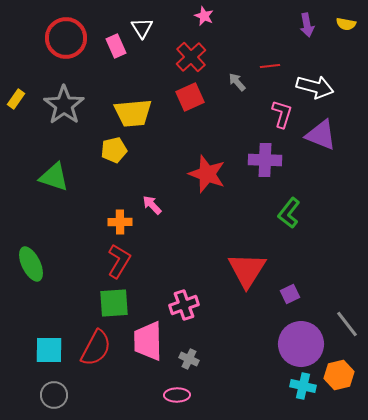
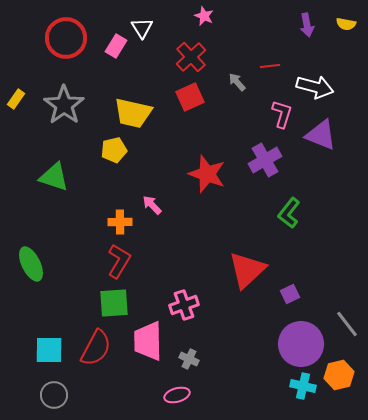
pink rectangle: rotated 55 degrees clockwise
yellow trapezoid: rotated 18 degrees clockwise
purple cross: rotated 32 degrees counterclockwise
red triangle: rotated 15 degrees clockwise
pink ellipse: rotated 15 degrees counterclockwise
